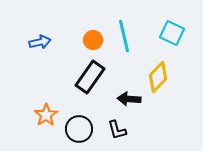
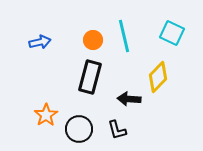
black rectangle: rotated 20 degrees counterclockwise
